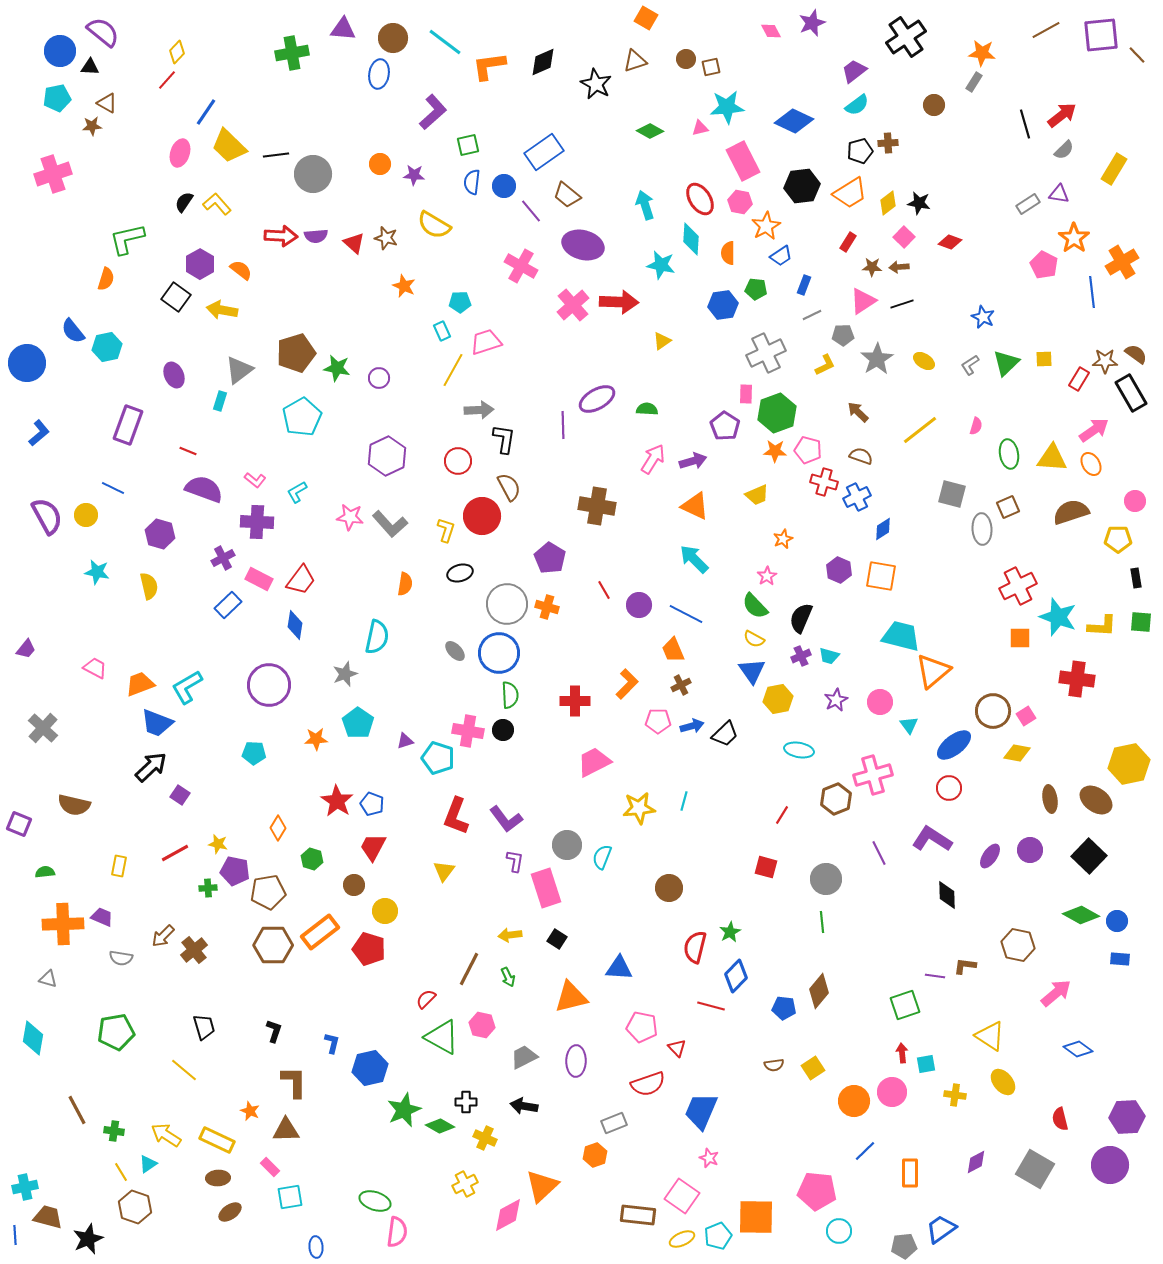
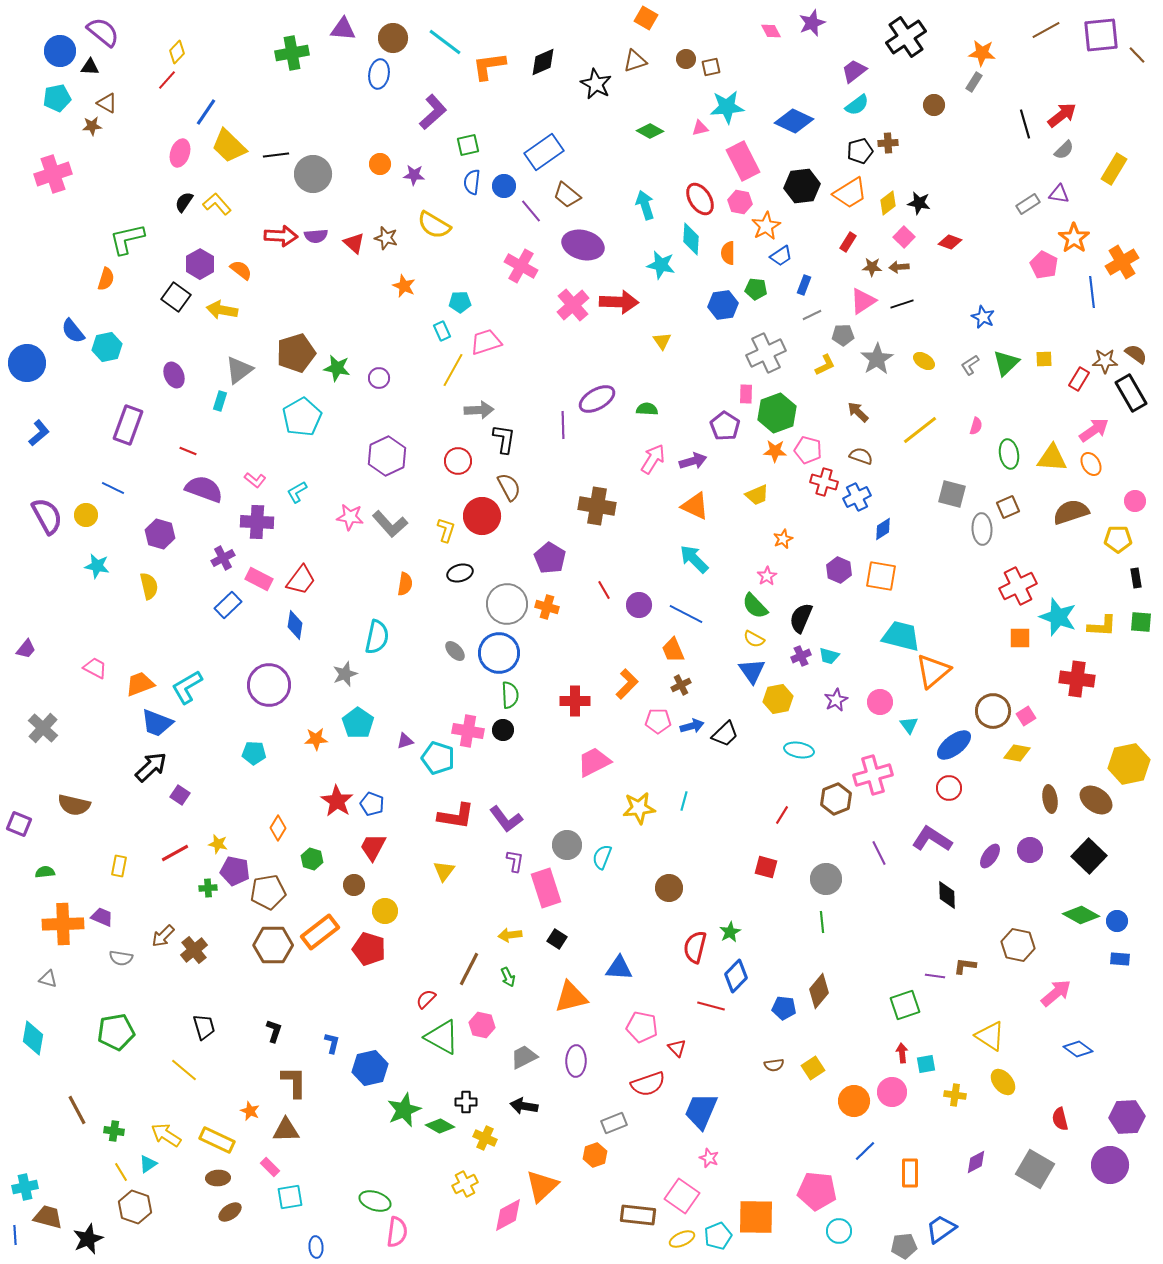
yellow triangle at (662, 341): rotated 30 degrees counterclockwise
cyan star at (97, 572): moved 6 px up
red L-shape at (456, 816): rotated 102 degrees counterclockwise
